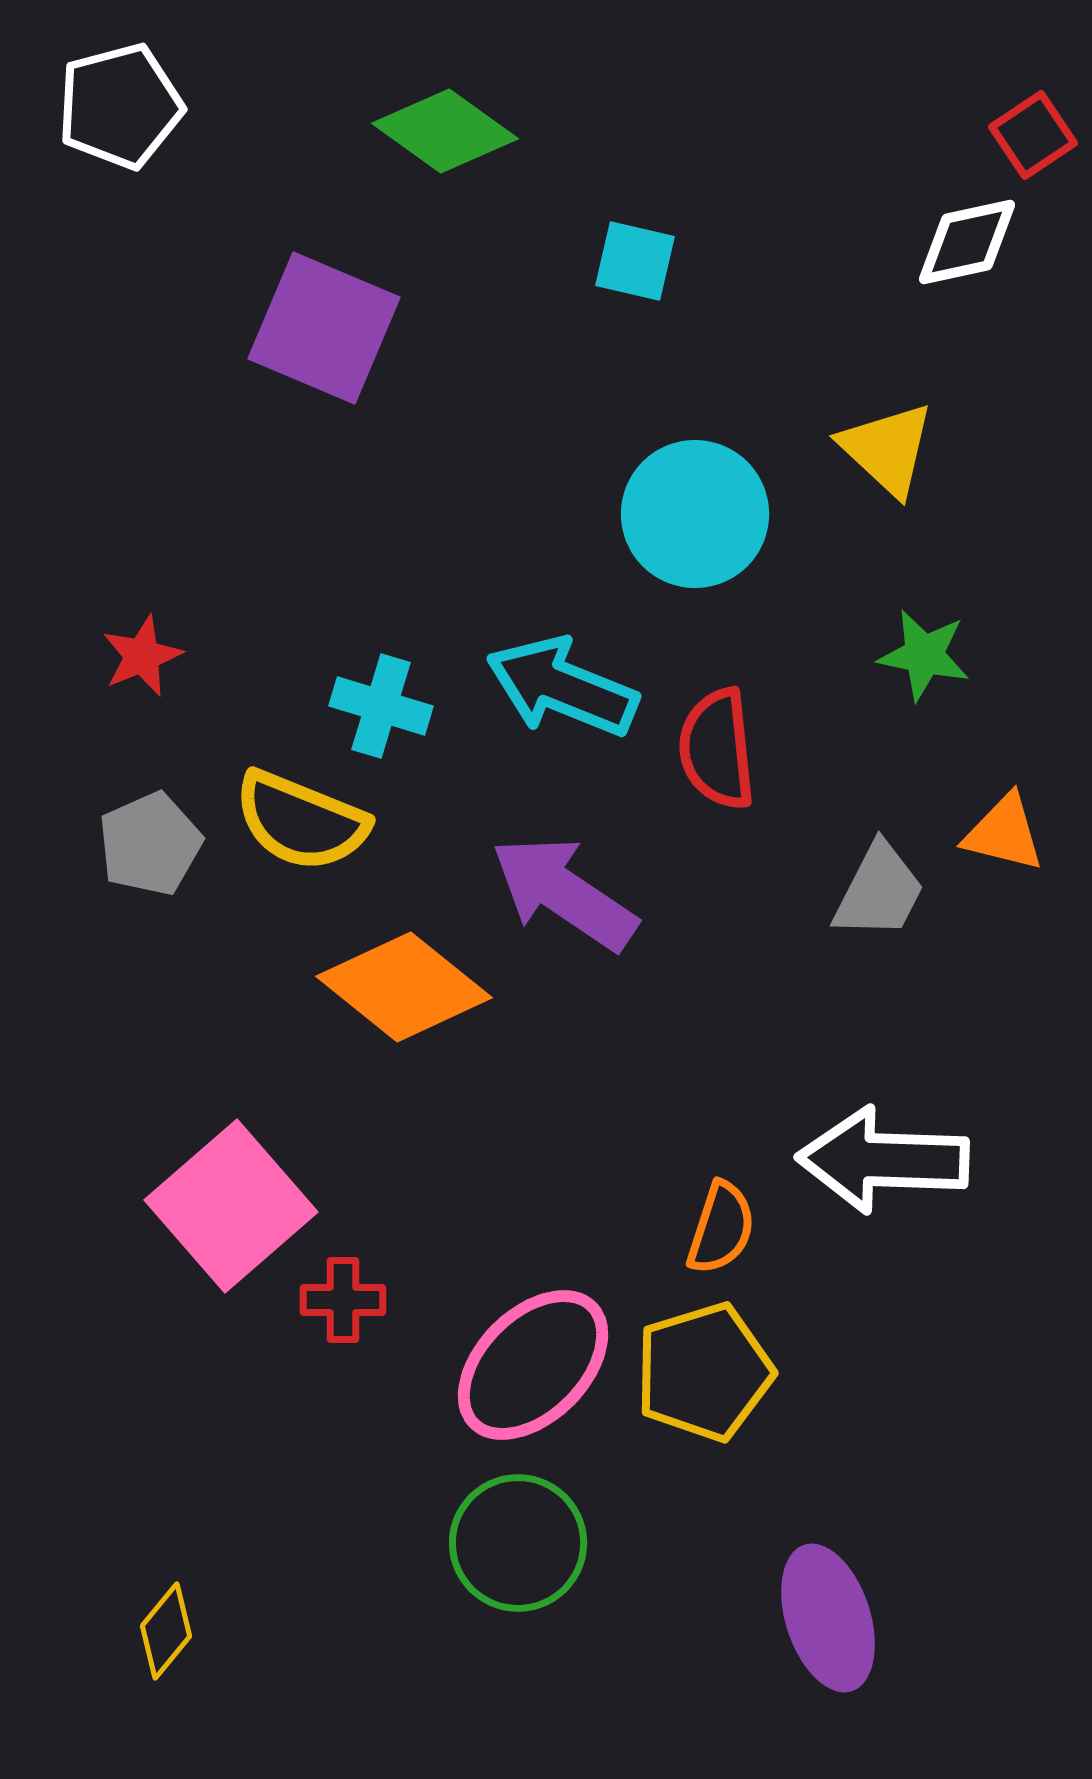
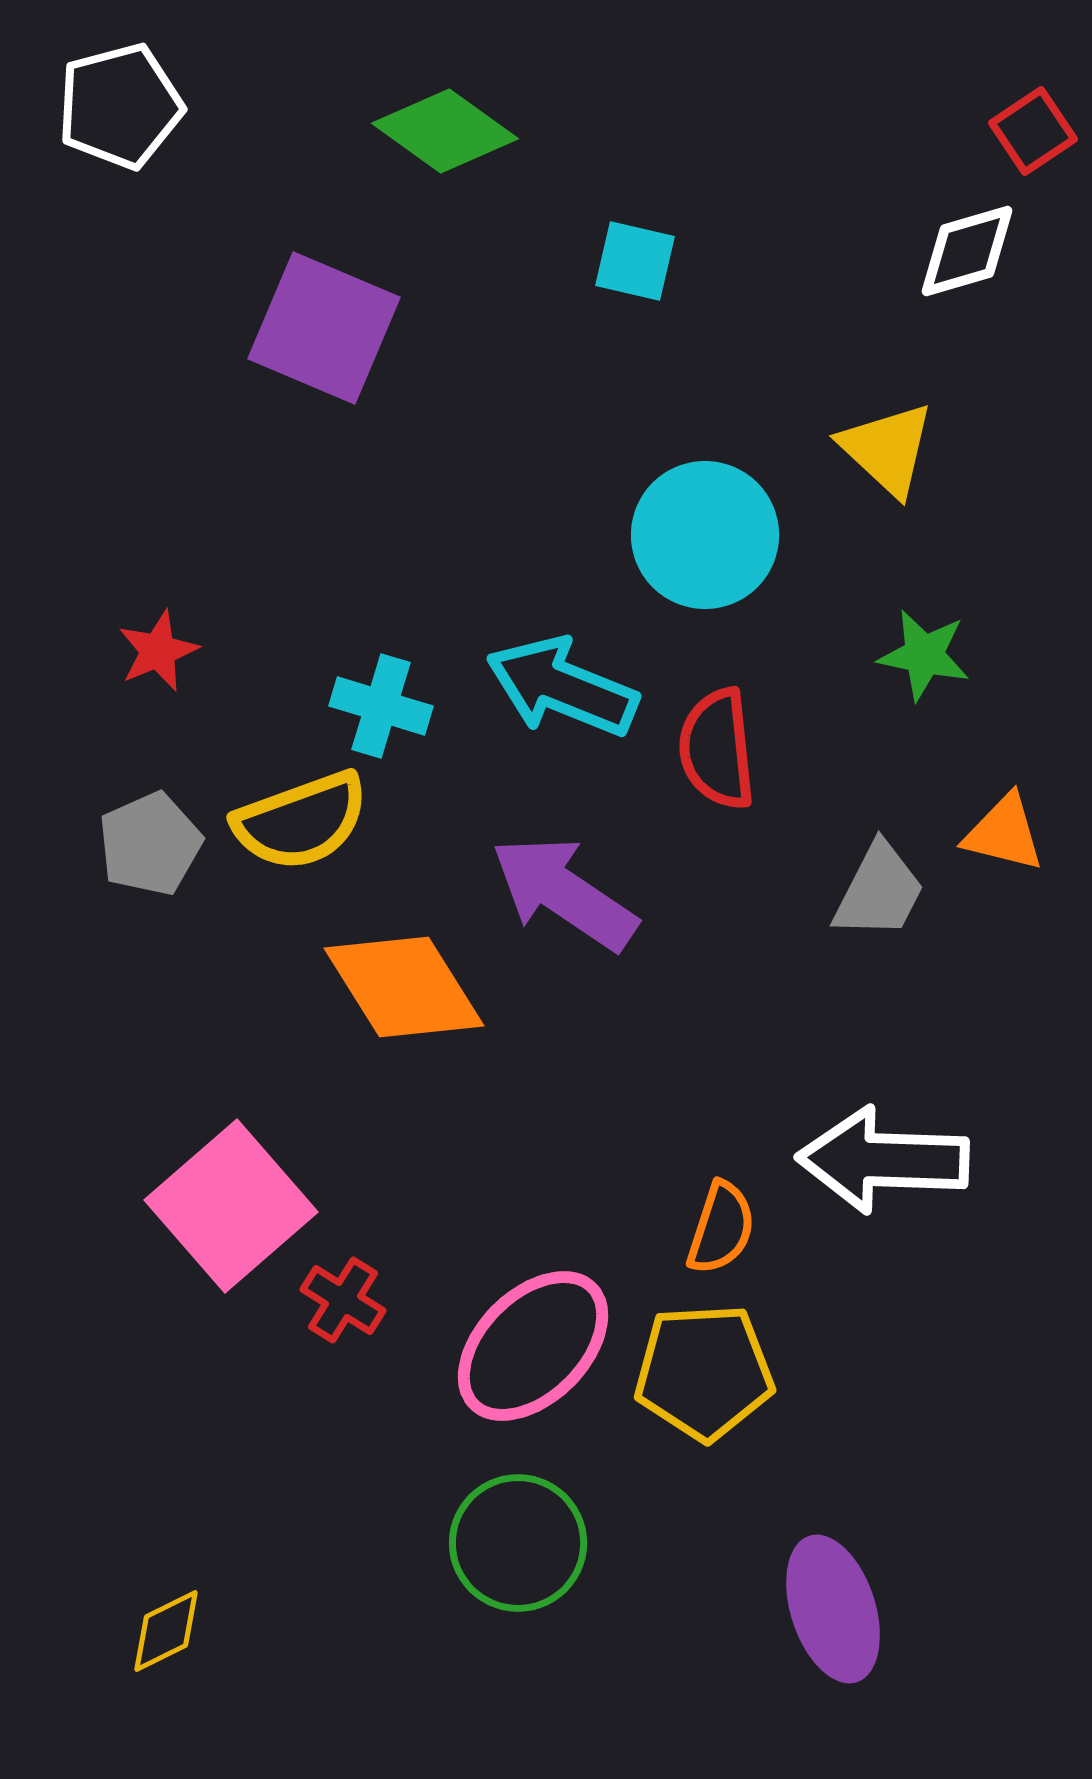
red square: moved 4 px up
white diamond: moved 9 px down; rotated 4 degrees counterclockwise
cyan circle: moved 10 px right, 21 px down
red star: moved 16 px right, 5 px up
yellow semicircle: rotated 42 degrees counterclockwise
orange diamond: rotated 19 degrees clockwise
red cross: rotated 32 degrees clockwise
pink ellipse: moved 19 px up
yellow pentagon: rotated 14 degrees clockwise
purple ellipse: moved 5 px right, 9 px up
yellow diamond: rotated 24 degrees clockwise
